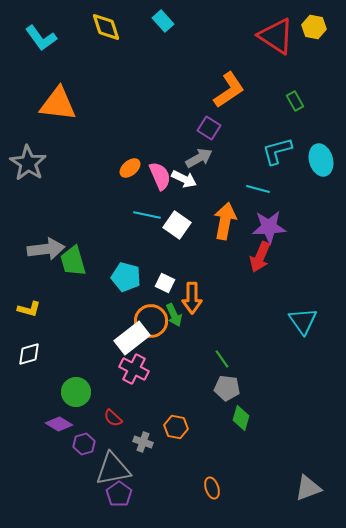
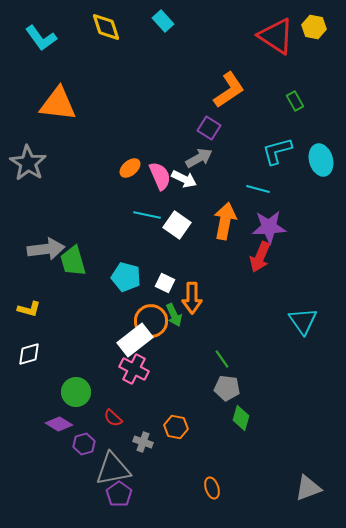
white rectangle at (132, 338): moved 3 px right, 2 px down
